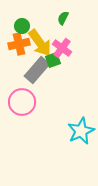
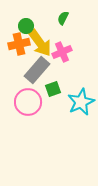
green circle: moved 4 px right
pink cross: moved 4 px down; rotated 30 degrees clockwise
green square: moved 29 px down
pink circle: moved 6 px right
cyan star: moved 29 px up
